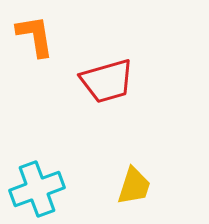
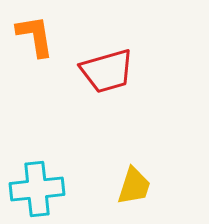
red trapezoid: moved 10 px up
cyan cross: rotated 14 degrees clockwise
